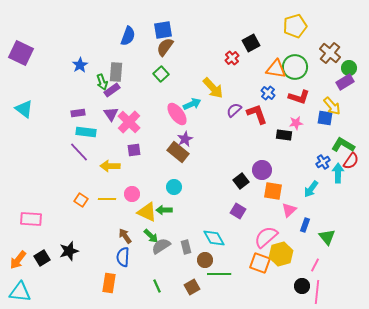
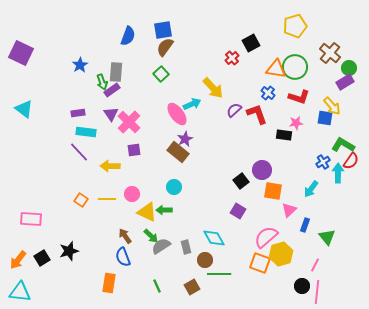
blue semicircle at (123, 257): rotated 24 degrees counterclockwise
